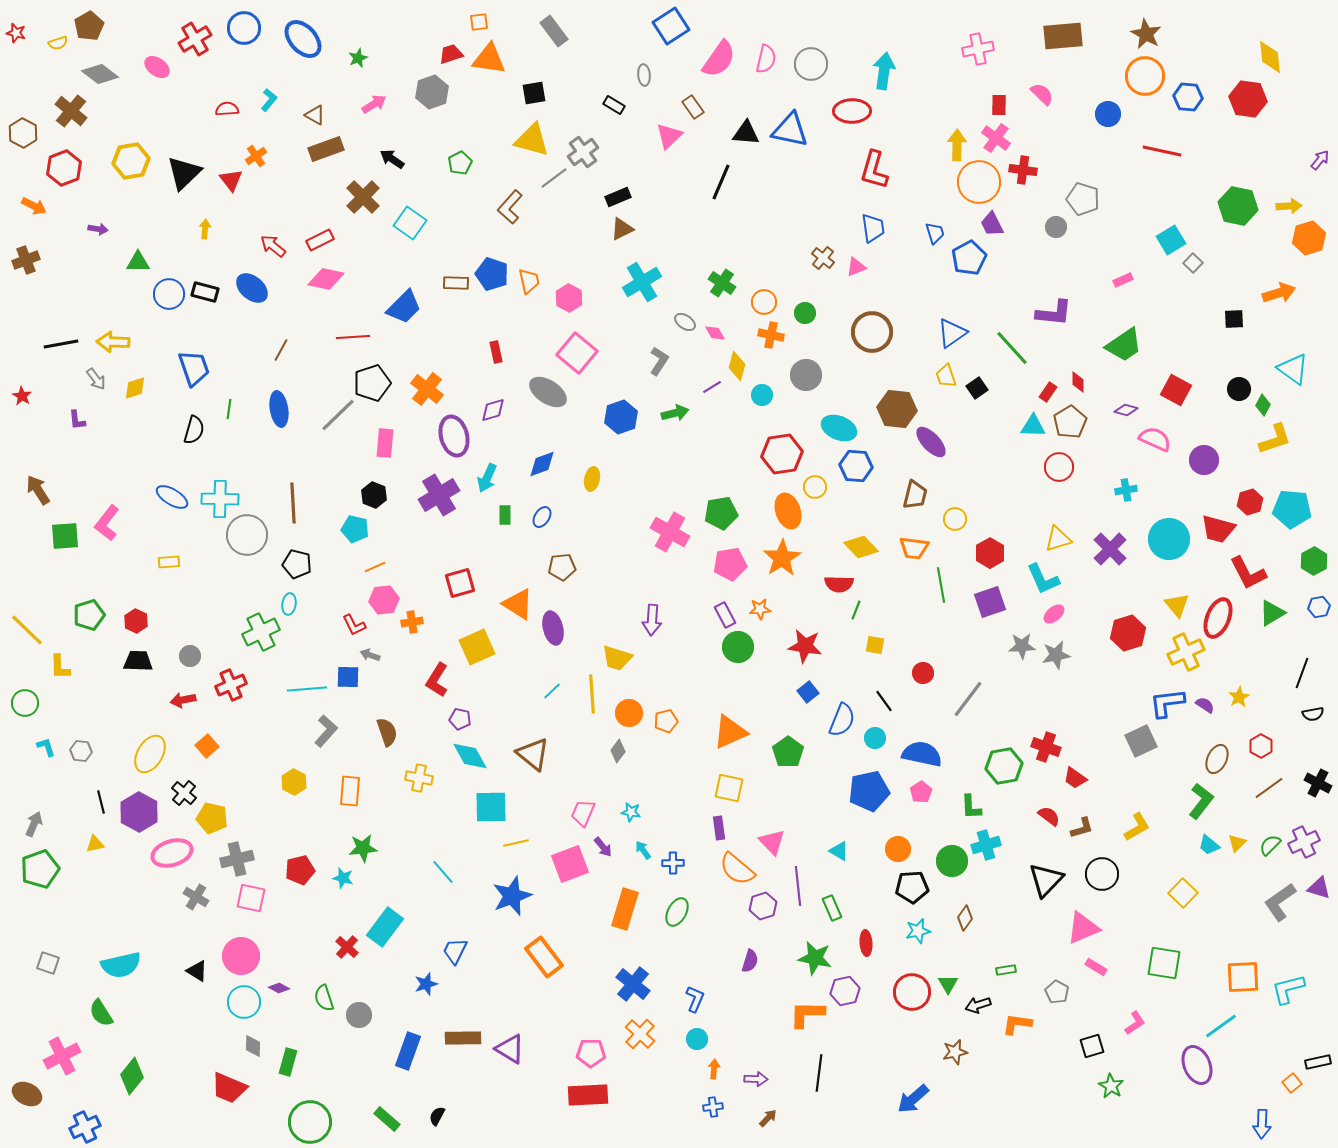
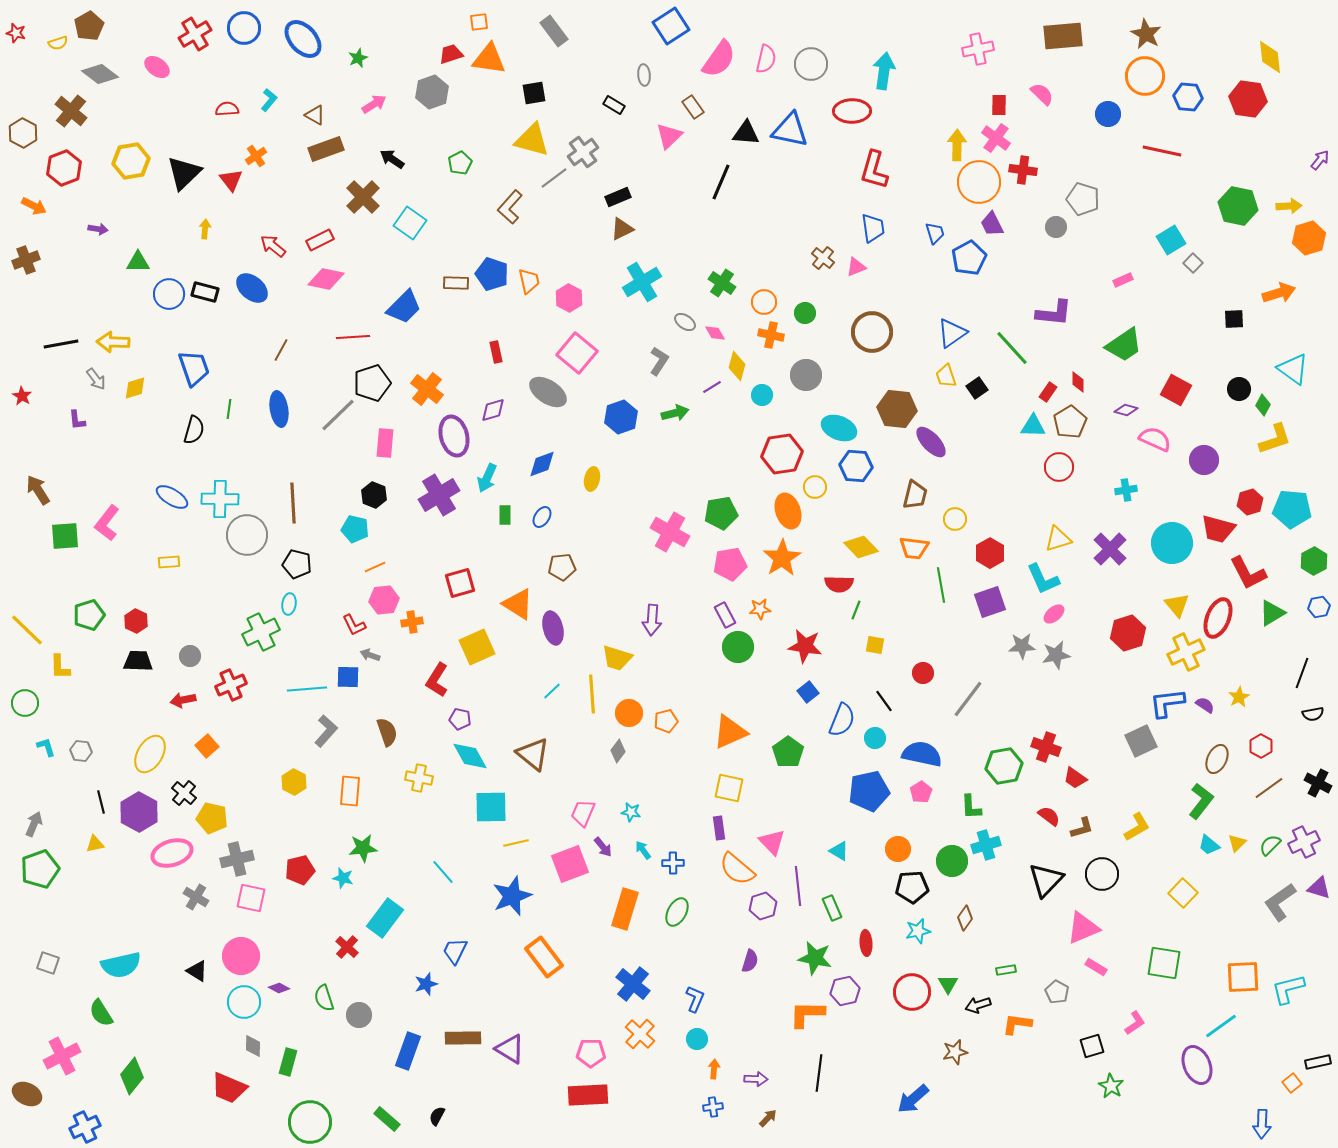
red cross at (195, 39): moved 5 px up
cyan circle at (1169, 539): moved 3 px right, 4 px down
cyan rectangle at (385, 927): moved 9 px up
